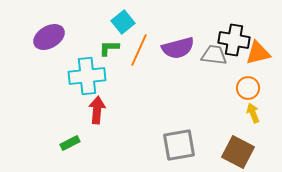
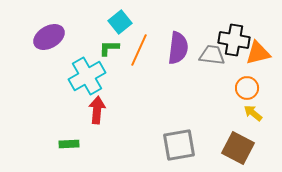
cyan square: moved 3 px left
purple semicircle: rotated 68 degrees counterclockwise
gray trapezoid: moved 2 px left
cyan cross: rotated 24 degrees counterclockwise
orange circle: moved 1 px left
yellow arrow: rotated 30 degrees counterclockwise
green rectangle: moved 1 px left, 1 px down; rotated 24 degrees clockwise
brown square: moved 4 px up
